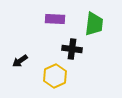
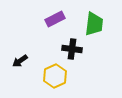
purple rectangle: rotated 30 degrees counterclockwise
